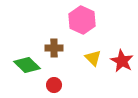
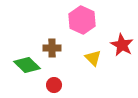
brown cross: moved 2 px left
red star: moved 16 px up
